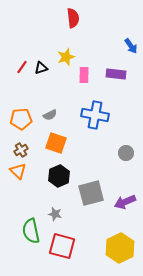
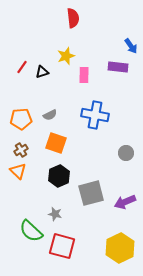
yellow star: moved 1 px up
black triangle: moved 1 px right, 4 px down
purple rectangle: moved 2 px right, 7 px up
green semicircle: rotated 35 degrees counterclockwise
